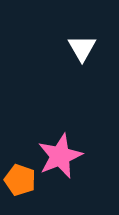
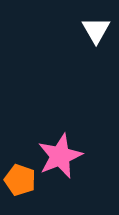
white triangle: moved 14 px right, 18 px up
